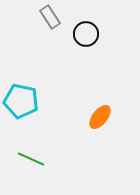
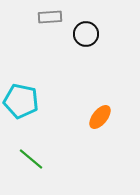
gray rectangle: rotated 60 degrees counterclockwise
green line: rotated 16 degrees clockwise
